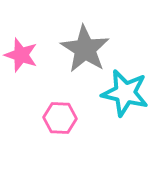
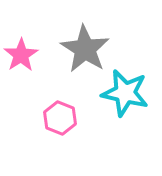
pink star: rotated 20 degrees clockwise
pink hexagon: rotated 20 degrees clockwise
